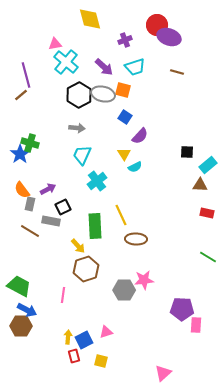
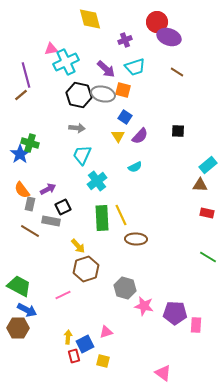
red circle at (157, 25): moved 3 px up
pink triangle at (55, 44): moved 4 px left, 5 px down
cyan cross at (66, 62): rotated 25 degrees clockwise
purple arrow at (104, 67): moved 2 px right, 2 px down
brown line at (177, 72): rotated 16 degrees clockwise
black hexagon at (79, 95): rotated 20 degrees counterclockwise
black square at (187, 152): moved 9 px left, 21 px up
yellow triangle at (124, 154): moved 6 px left, 18 px up
green rectangle at (95, 226): moved 7 px right, 8 px up
pink star at (144, 280): moved 26 px down; rotated 18 degrees clockwise
gray hexagon at (124, 290): moved 1 px right, 2 px up; rotated 15 degrees clockwise
pink line at (63, 295): rotated 56 degrees clockwise
purple pentagon at (182, 309): moved 7 px left, 4 px down
brown hexagon at (21, 326): moved 3 px left, 2 px down
blue square at (84, 340): moved 1 px right, 4 px down
yellow square at (101, 361): moved 2 px right
pink triangle at (163, 373): rotated 42 degrees counterclockwise
